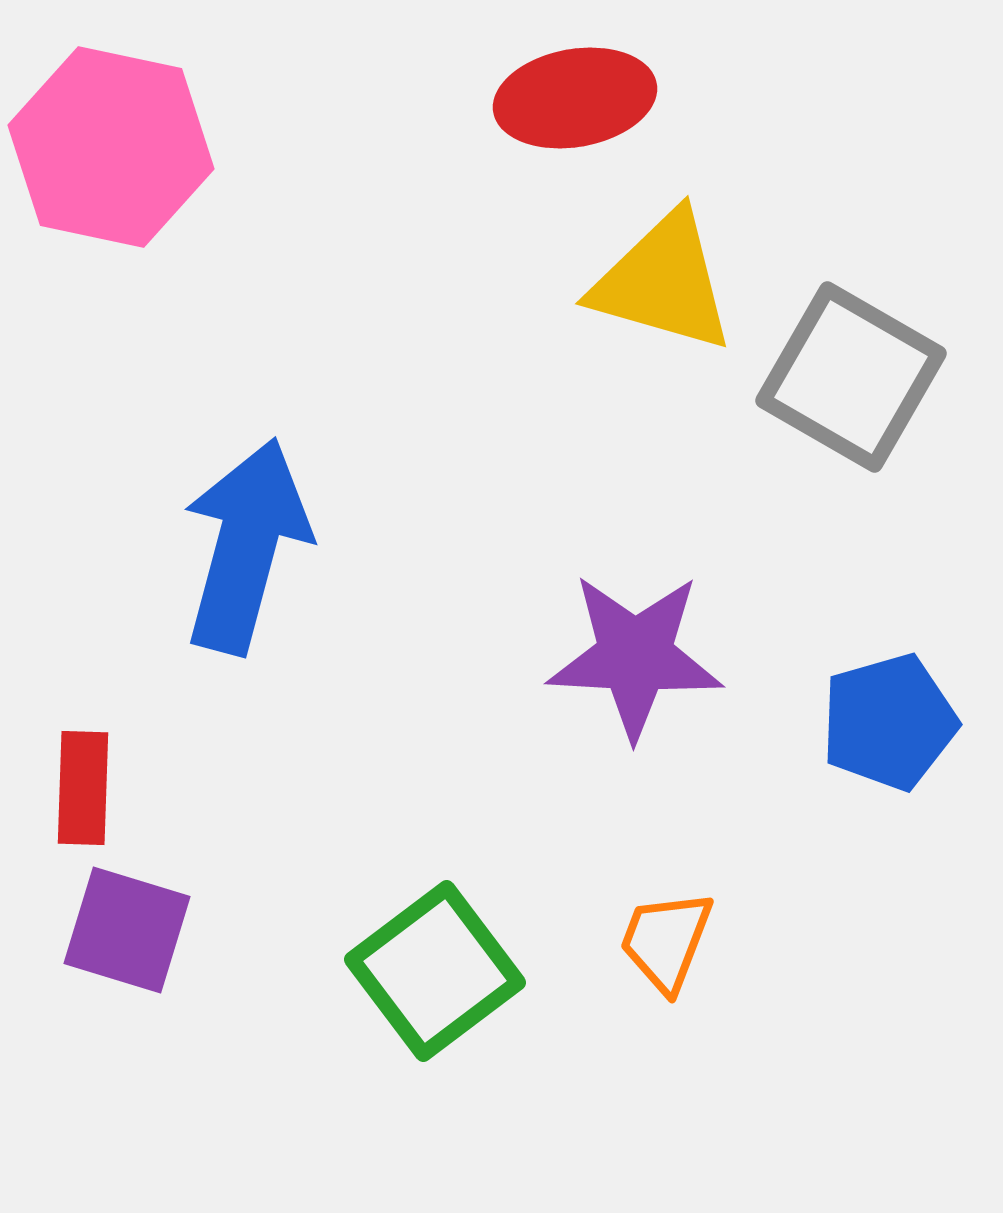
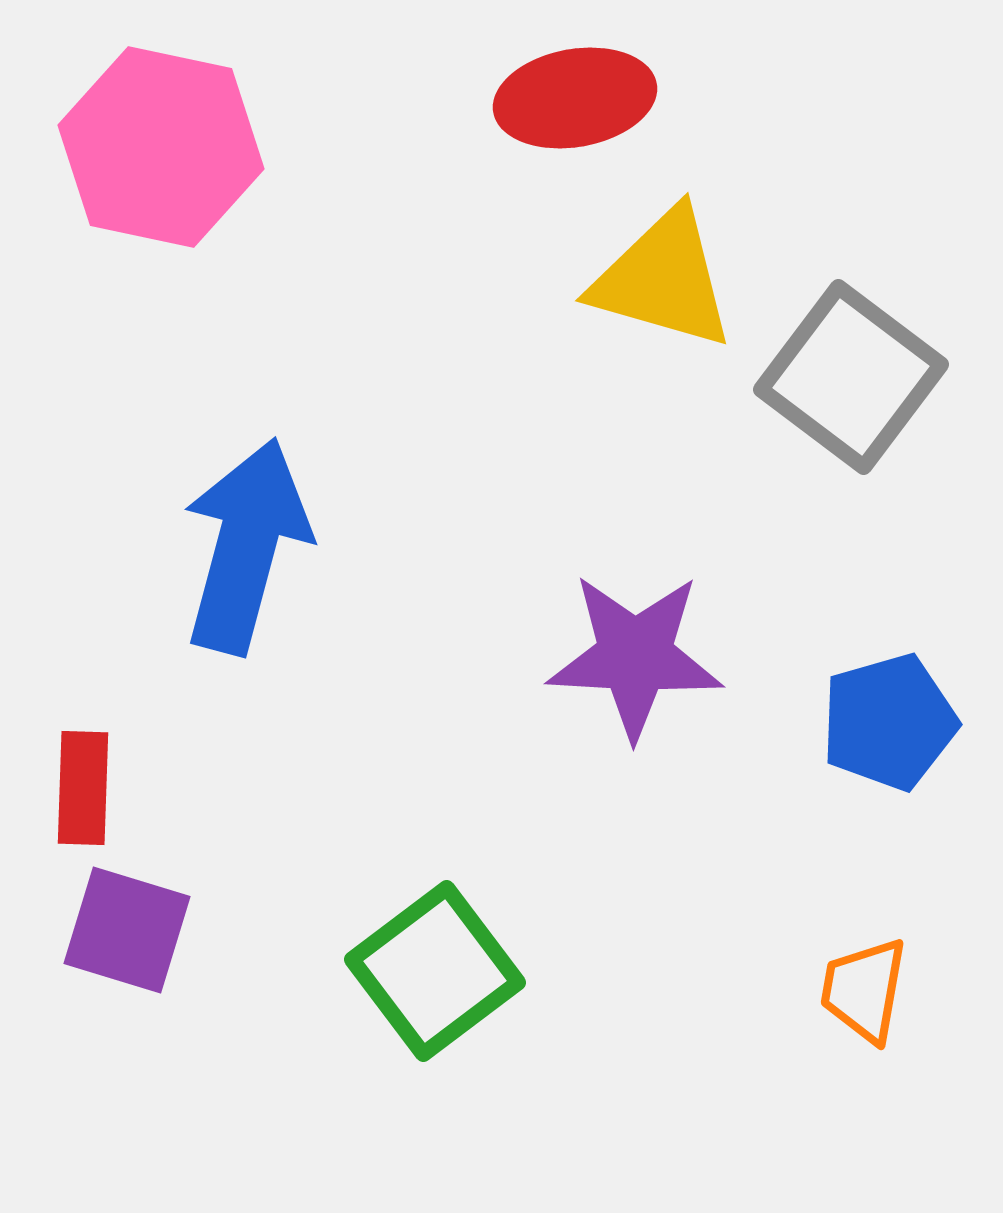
pink hexagon: moved 50 px right
yellow triangle: moved 3 px up
gray square: rotated 7 degrees clockwise
orange trapezoid: moved 198 px right, 49 px down; rotated 11 degrees counterclockwise
